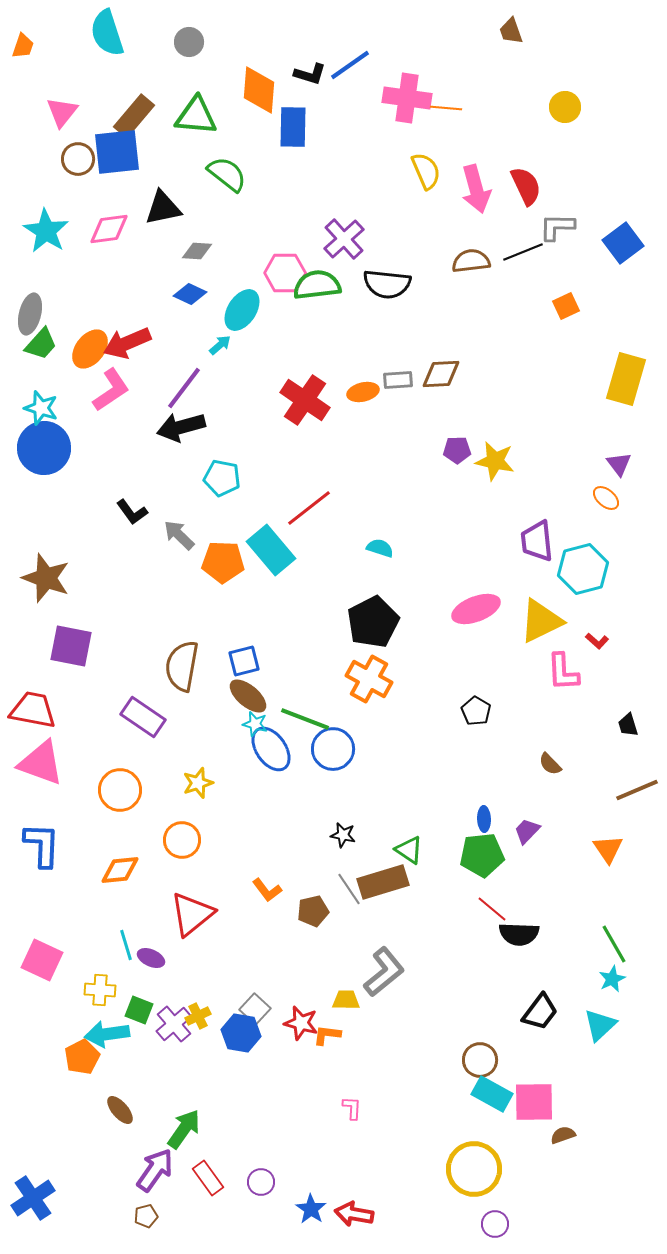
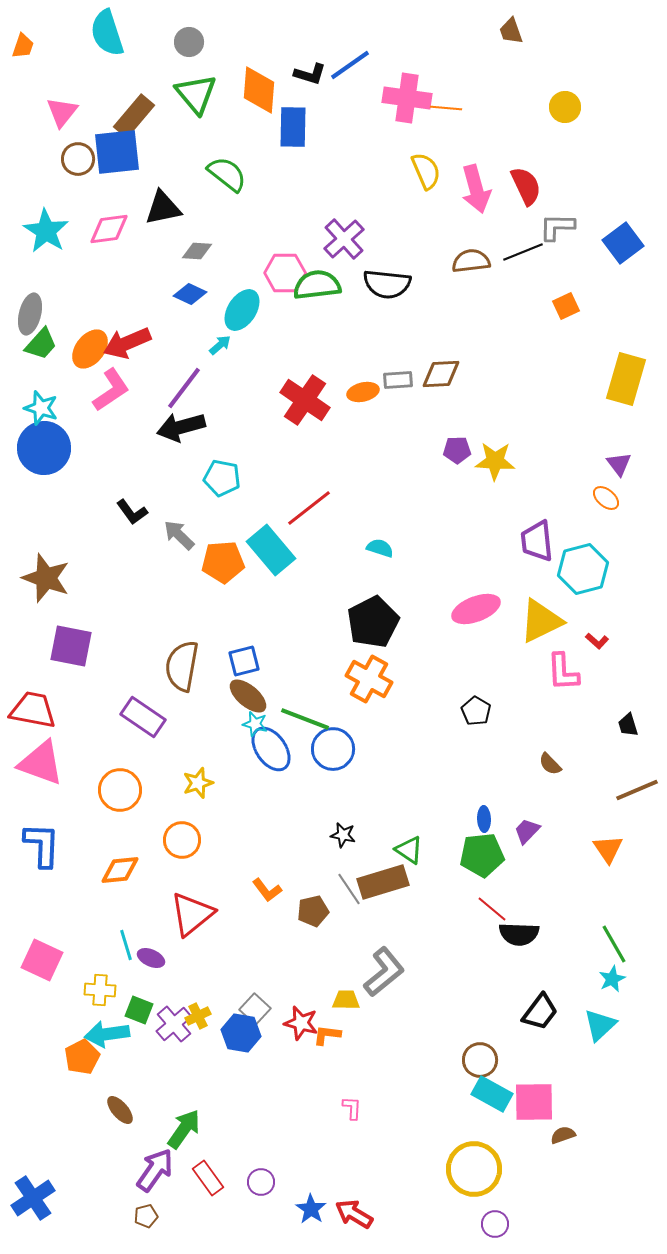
green triangle at (196, 116): moved 22 px up; rotated 45 degrees clockwise
yellow star at (495, 461): rotated 9 degrees counterclockwise
orange pentagon at (223, 562): rotated 6 degrees counterclockwise
red arrow at (354, 1214): rotated 21 degrees clockwise
